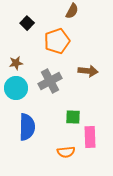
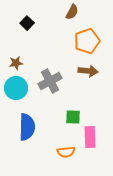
brown semicircle: moved 1 px down
orange pentagon: moved 30 px right
